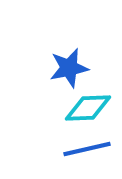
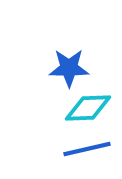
blue star: rotated 12 degrees clockwise
